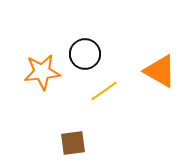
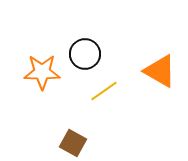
orange star: rotated 6 degrees clockwise
brown square: rotated 36 degrees clockwise
